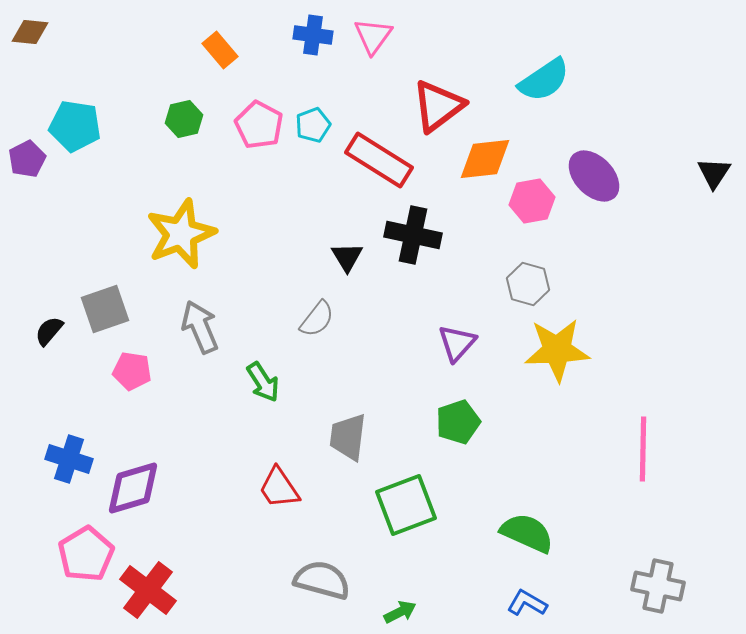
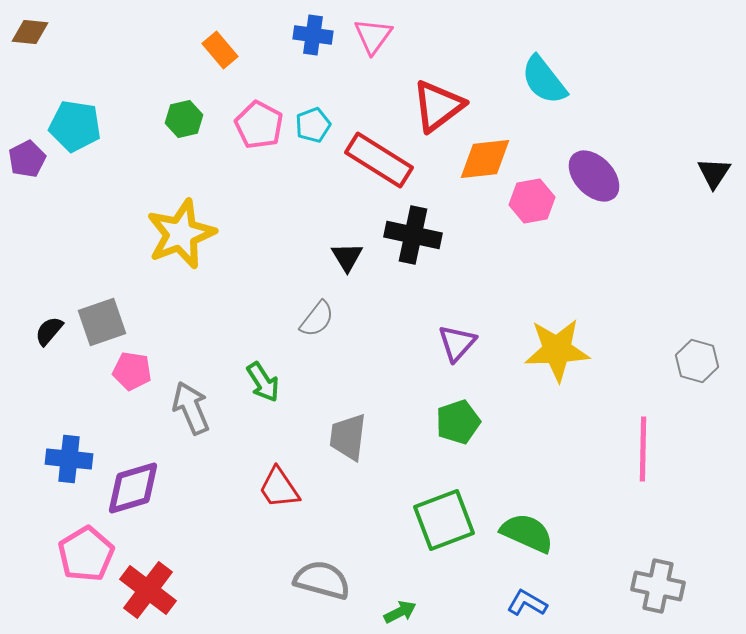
cyan semicircle at (544, 80): rotated 86 degrees clockwise
gray hexagon at (528, 284): moved 169 px right, 77 px down
gray square at (105, 309): moved 3 px left, 13 px down
gray arrow at (200, 327): moved 9 px left, 81 px down
blue cross at (69, 459): rotated 12 degrees counterclockwise
green square at (406, 505): moved 38 px right, 15 px down
